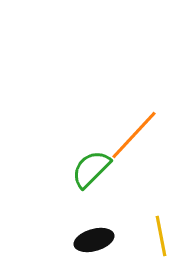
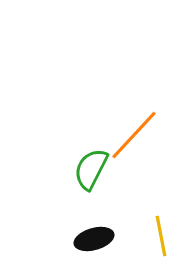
green semicircle: rotated 18 degrees counterclockwise
black ellipse: moved 1 px up
